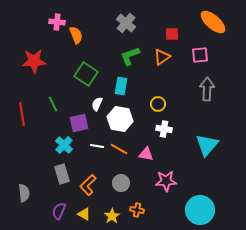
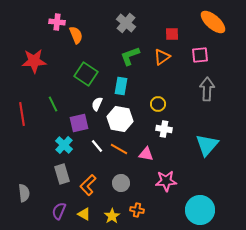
white line: rotated 40 degrees clockwise
